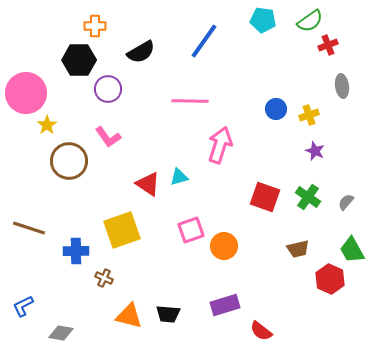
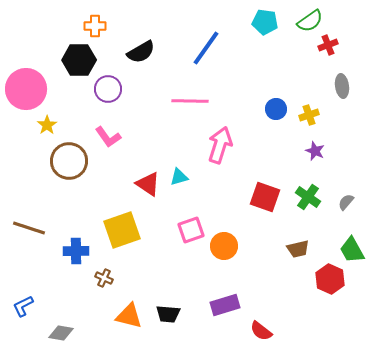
cyan pentagon: moved 2 px right, 2 px down
blue line: moved 2 px right, 7 px down
pink circle: moved 4 px up
